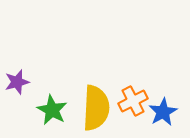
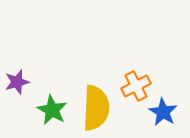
orange cross: moved 3 px right, 15 px up
blue star: rotated 12 degrees counterclockwise
